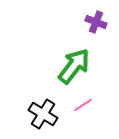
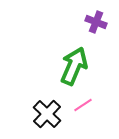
green arrow: rotated 15 degrees counterclockwise
black cross: moved 4 px right; rotated 12 degrees clockwise
